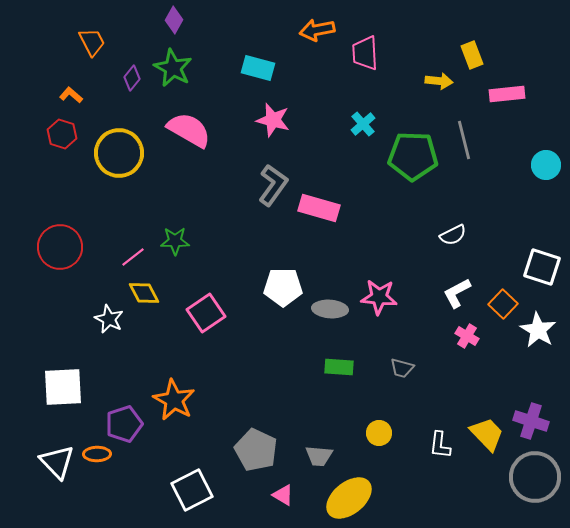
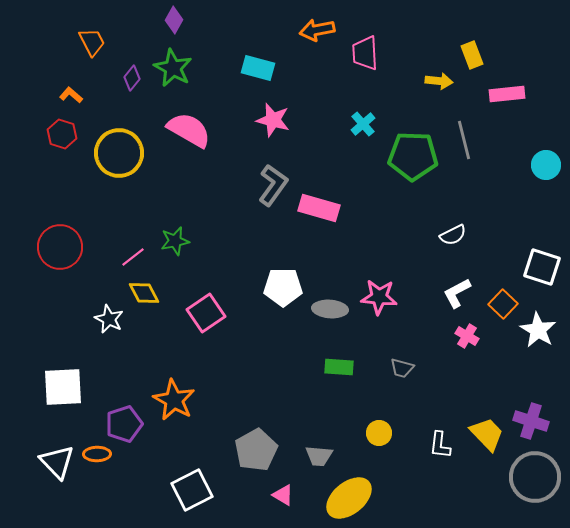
green star at (175, 241): rotated 12 degrees counterclockwise
gray pentagon at (256, 450): rotated 18 degrees clockwise
